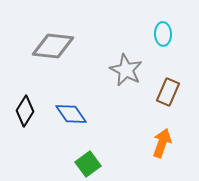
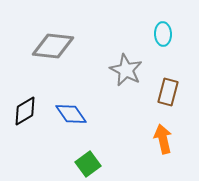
brown rectangle: rotated 8 degrees counterclockwise
black diamond: rotated 28 degrees clockwise
orange arrow: moved 1 px right, 4 px up; rotated 32 degrees counterclockwise
